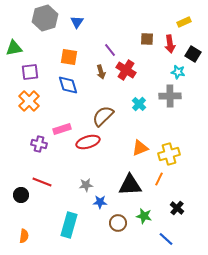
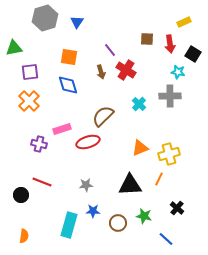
blue star: moved 7 px left, 9 px down
